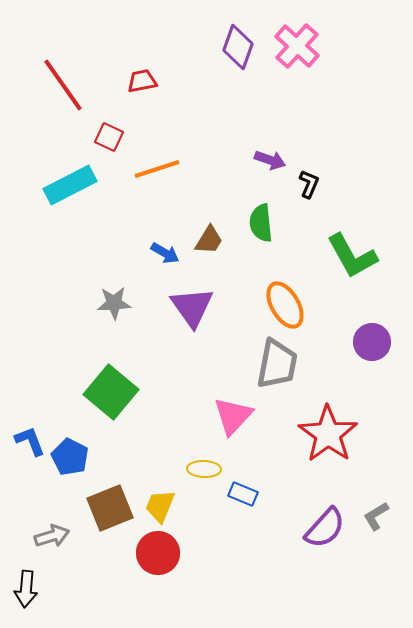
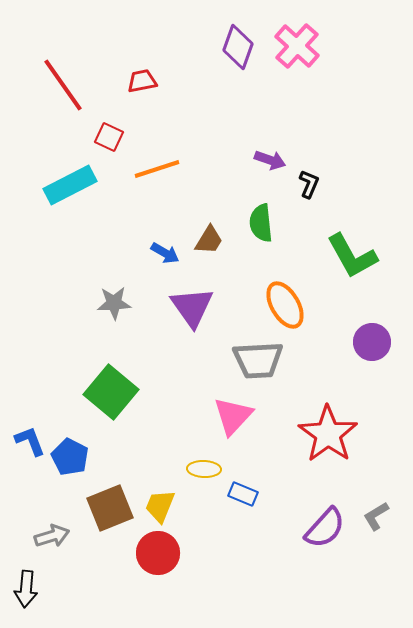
gray trapezoid: moved 19 px left, 4 px up; rotated 76 degrees clockwise
